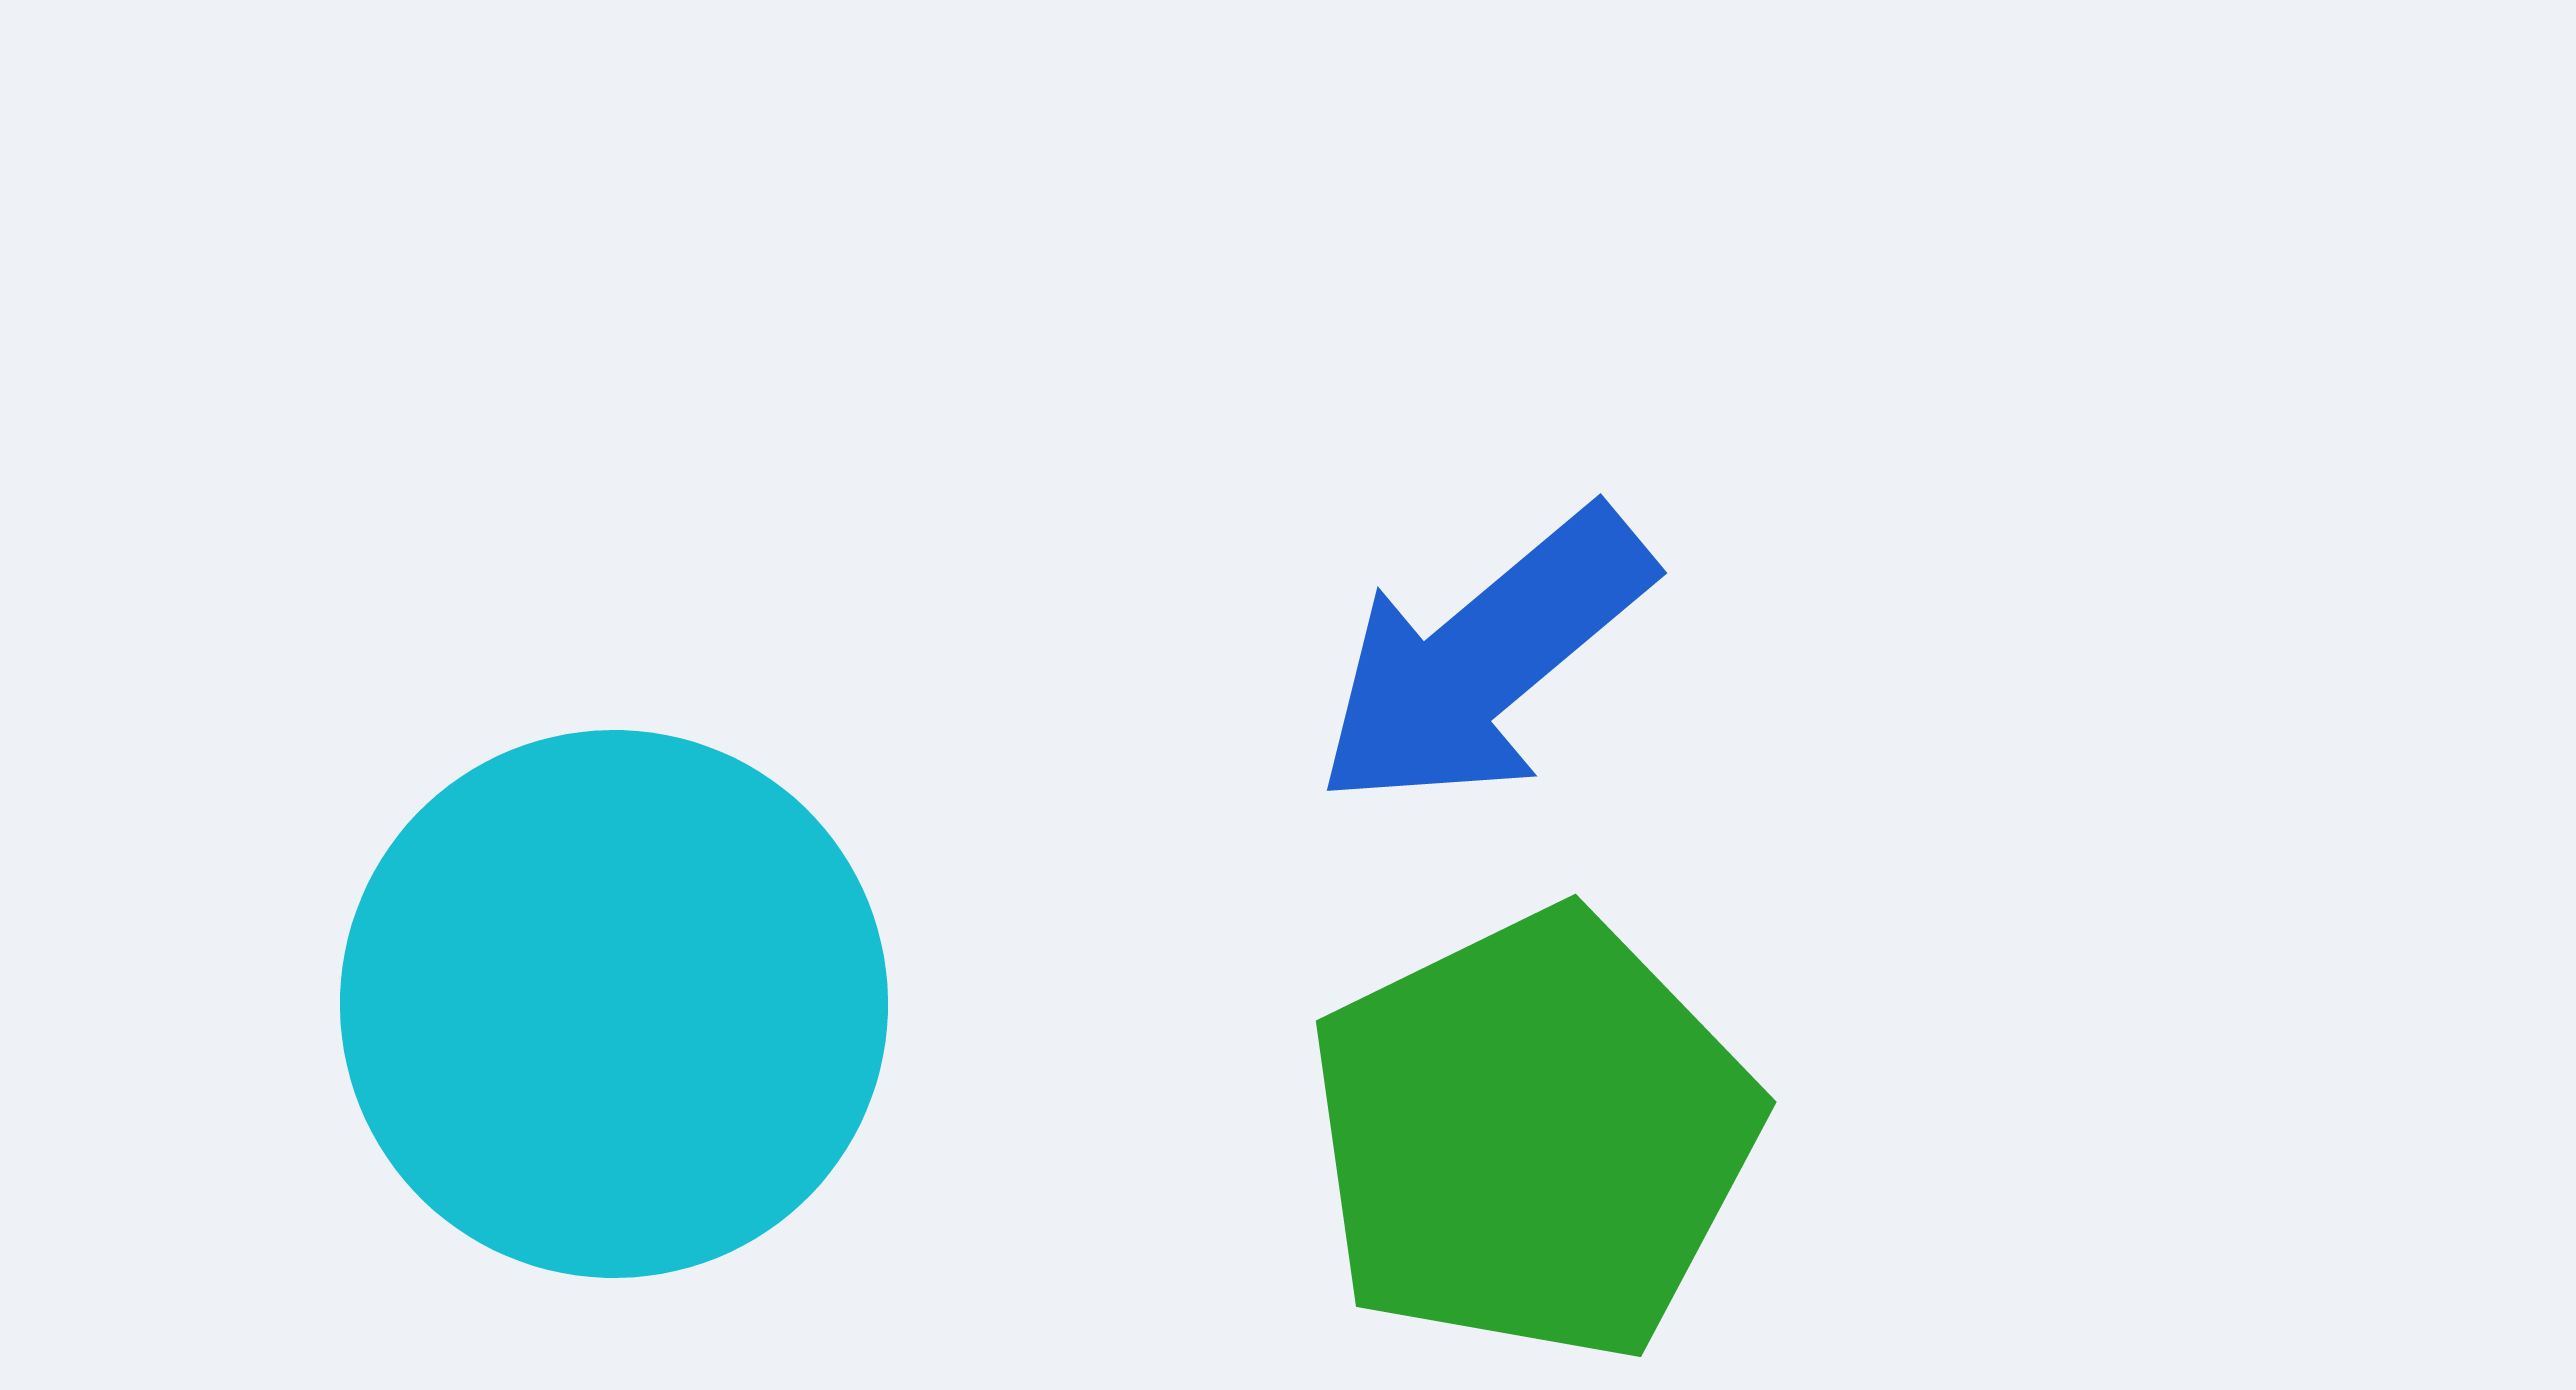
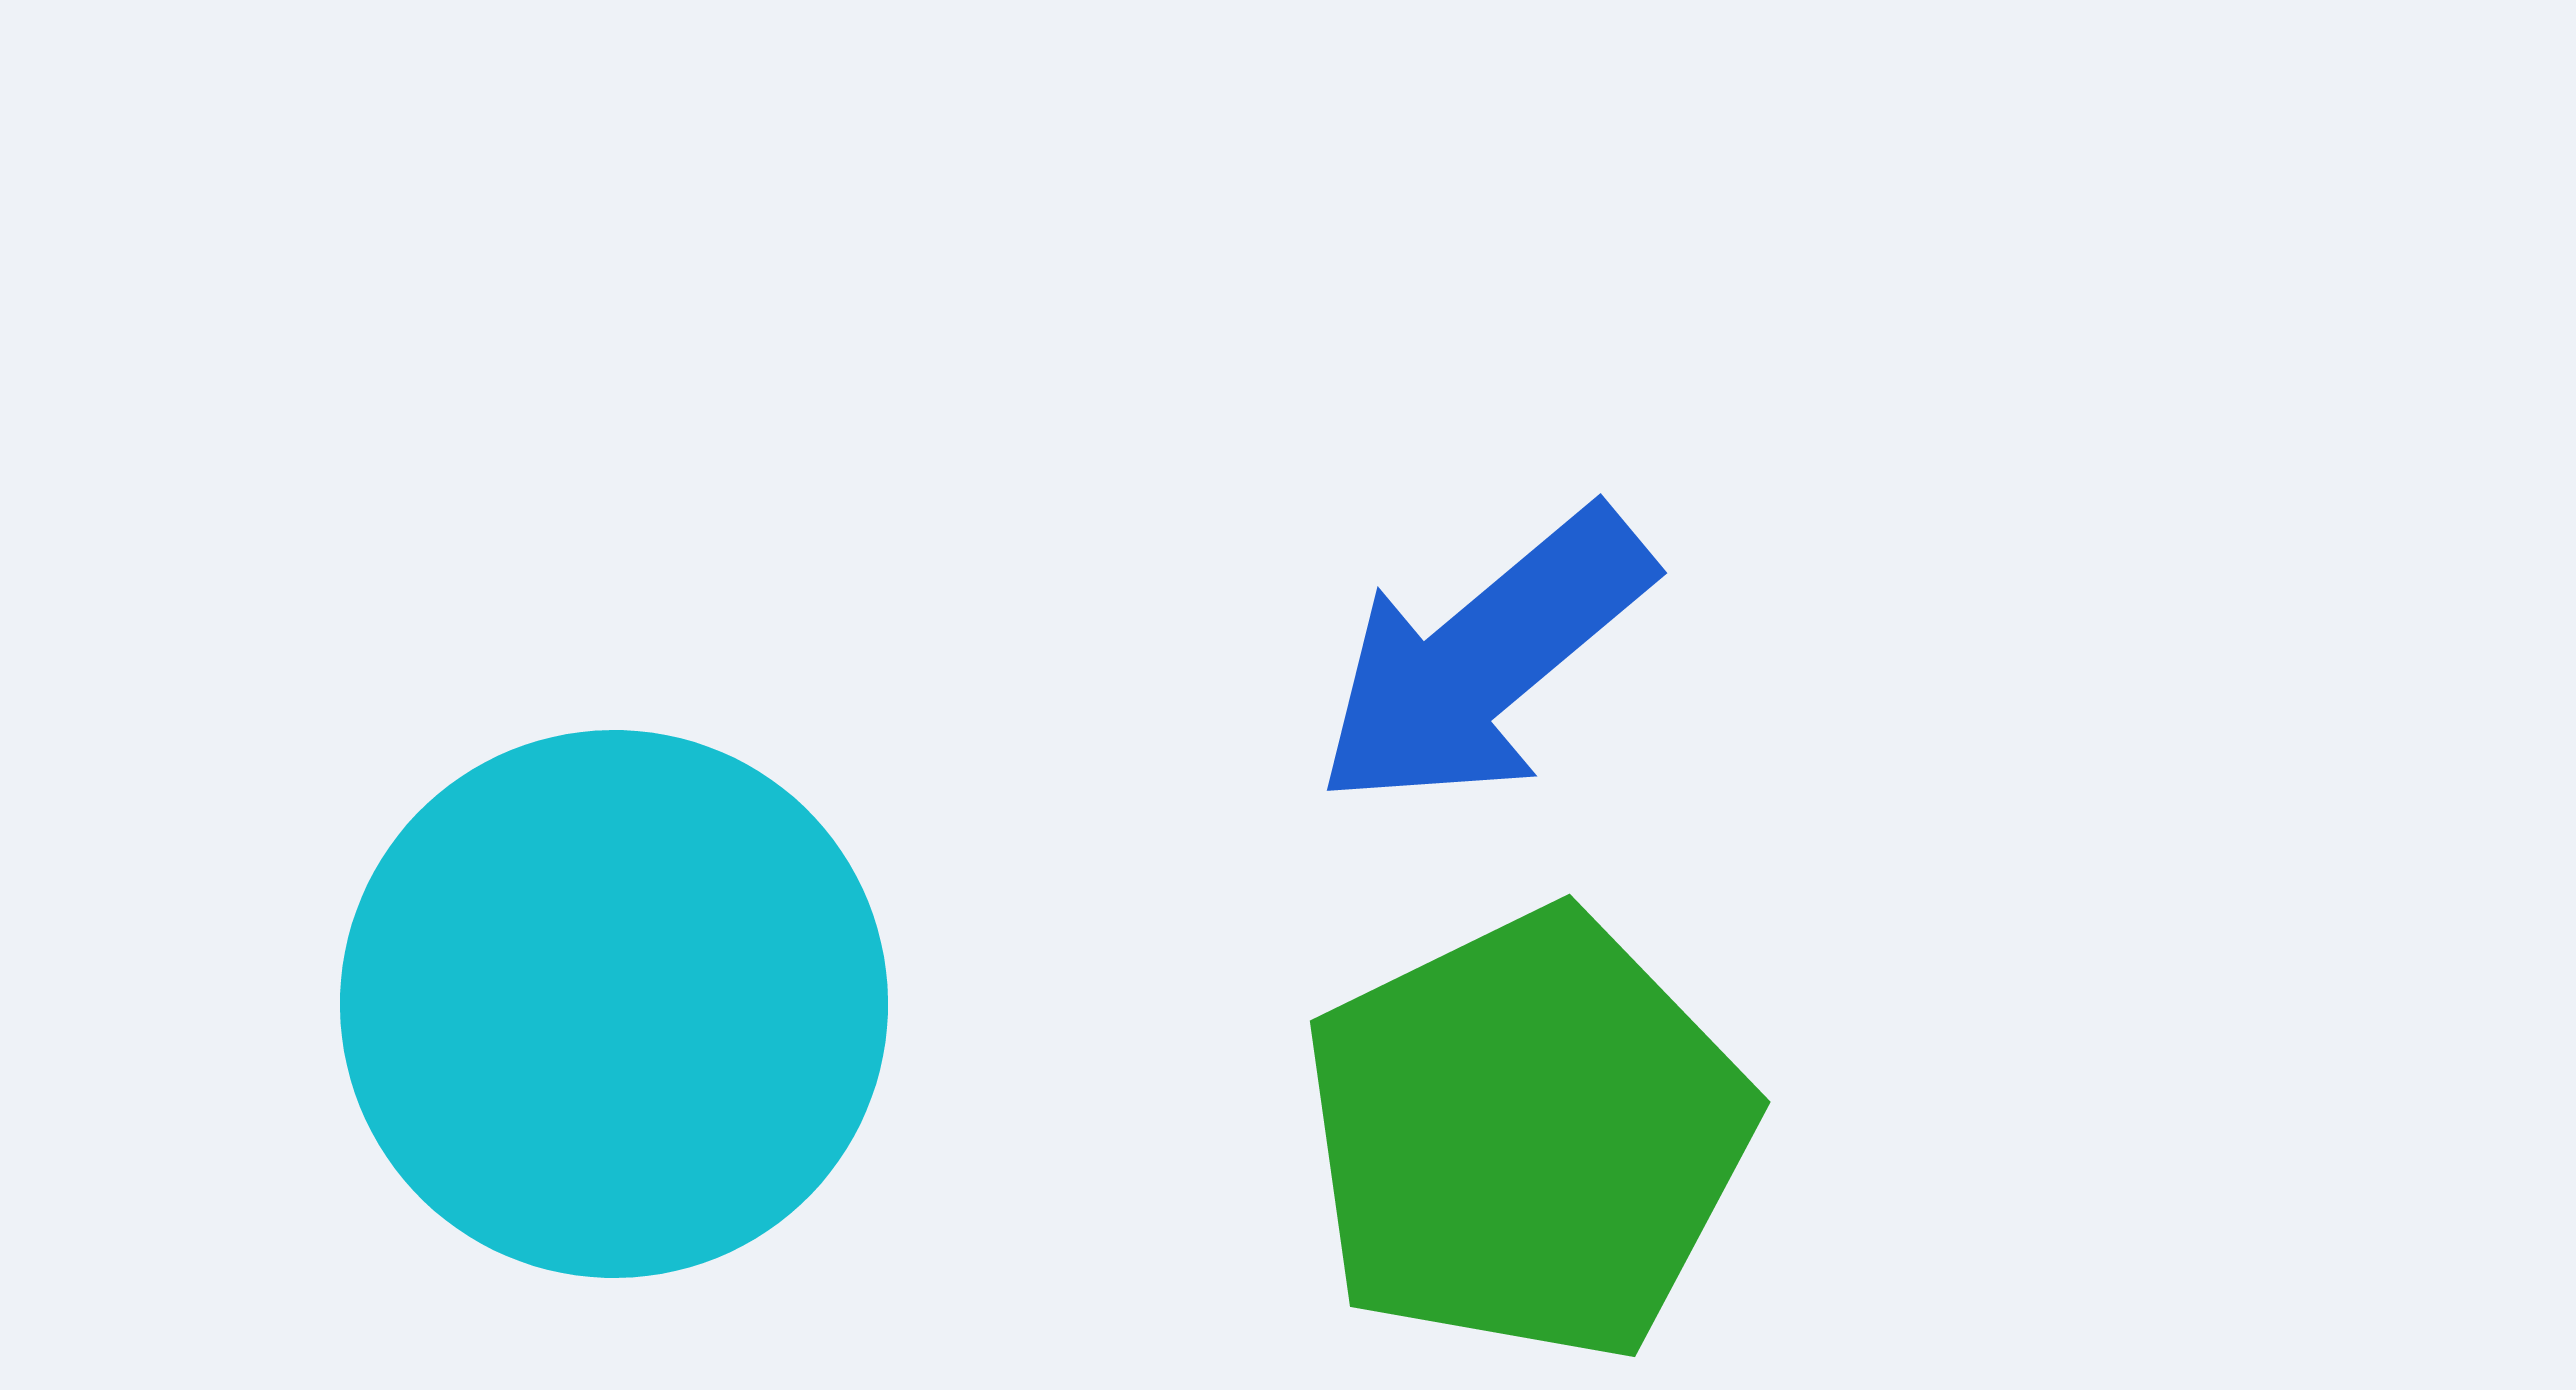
green pentagon: moved 6 px left
